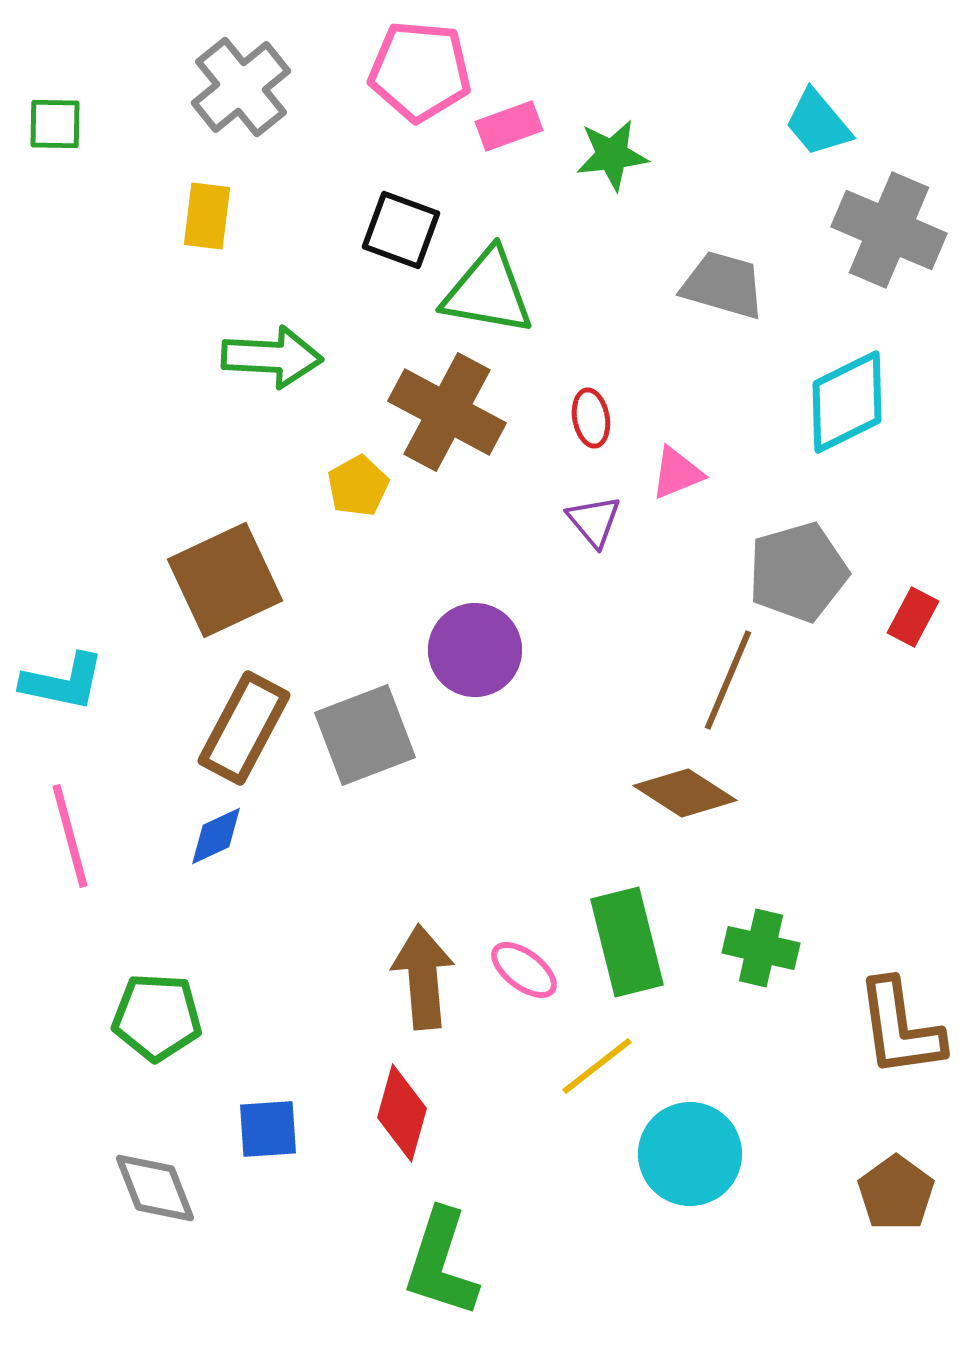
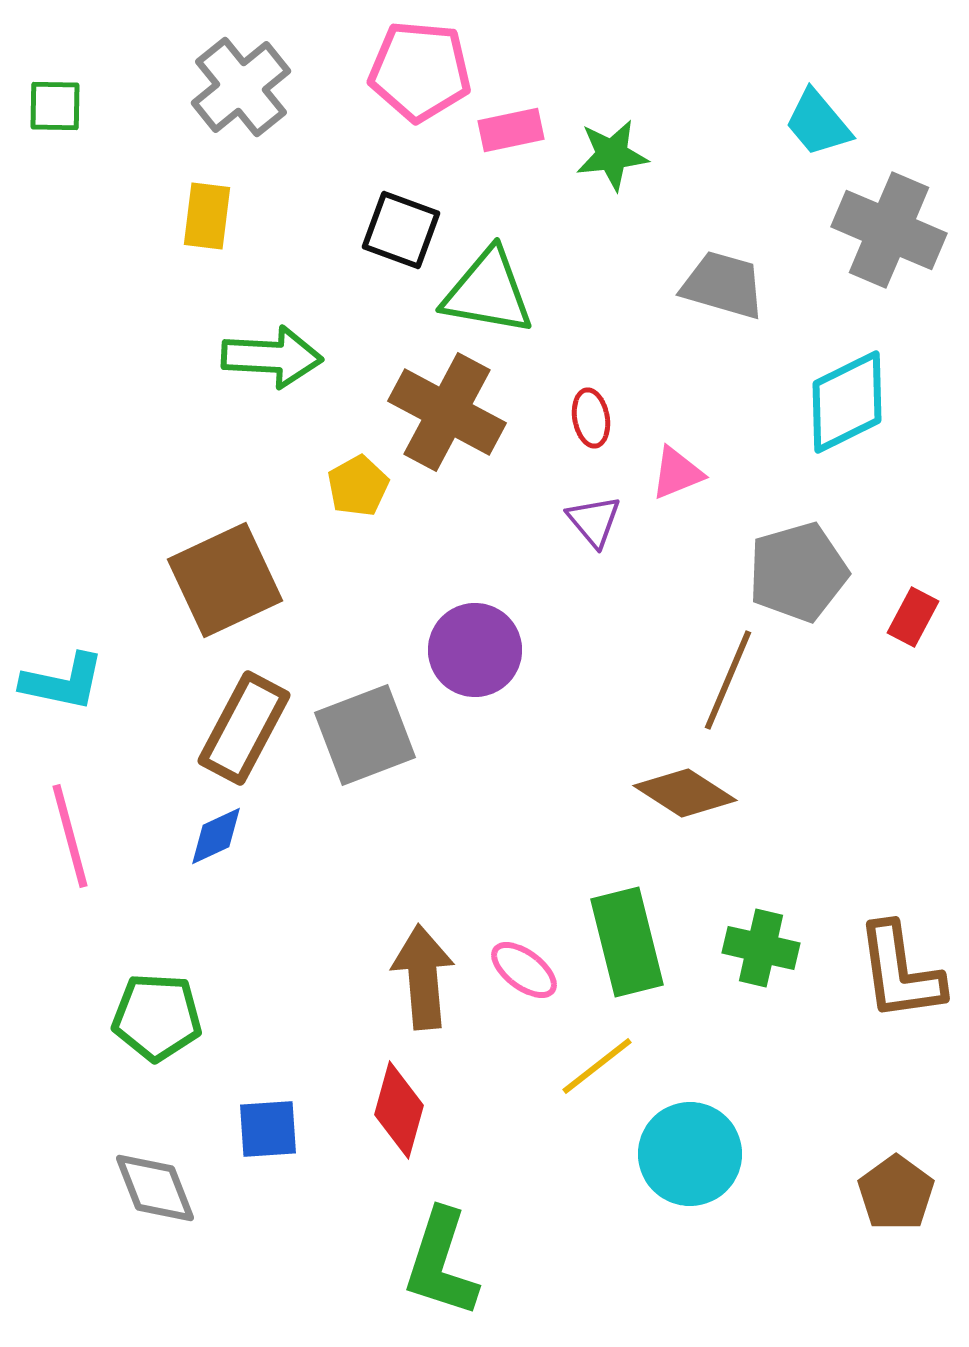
green square at (55, 124): moved 18 px up
pink rectangle at (509, 126): moved 2 px right, 4 px down; rotated 8 degrees clockwise
brown L-shape at (900, 1028): moved 56 px up
red diamond at (402, 1113): moved 3 px left, 3 px up
